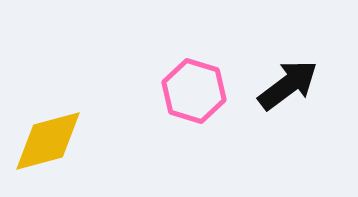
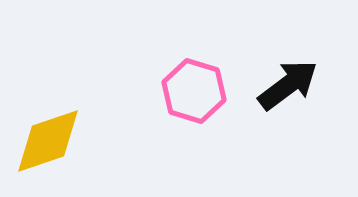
yellow diamond: rotated 4 degrees counterclockwise
